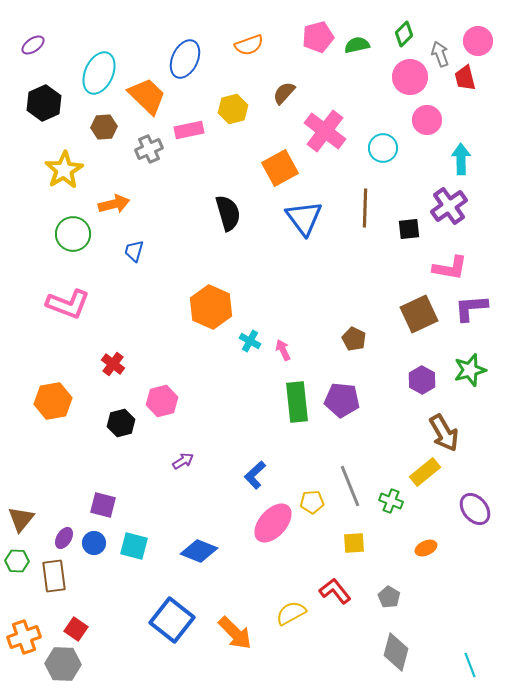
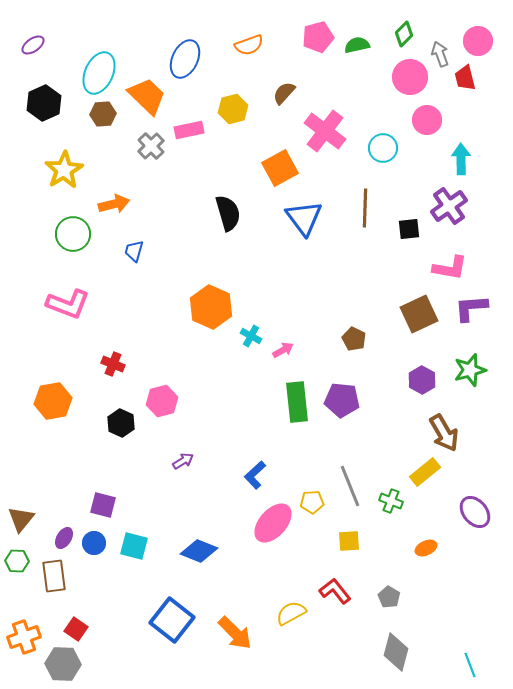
brown hexagon at (104, 127): moved 1 px left, 13 px up
gray cross at (149, 149): moved 2 px right, 3 px up; rotated 20 degrees counterclockwise
cyan cross at (250, 341): moved 1 px right, 5 px up
pink arrow at (283, 350): rotated 85 degrees clockwise
red cross at (113, 364): rotated 15 degrees counterclockwise
black hexagon at (121, 423): rotated 20 degrees counterclockwise
purple ellipse at (475, 509): moved 3 px down
yellow square at (354, 543): moved 5 px left, 2 px up
